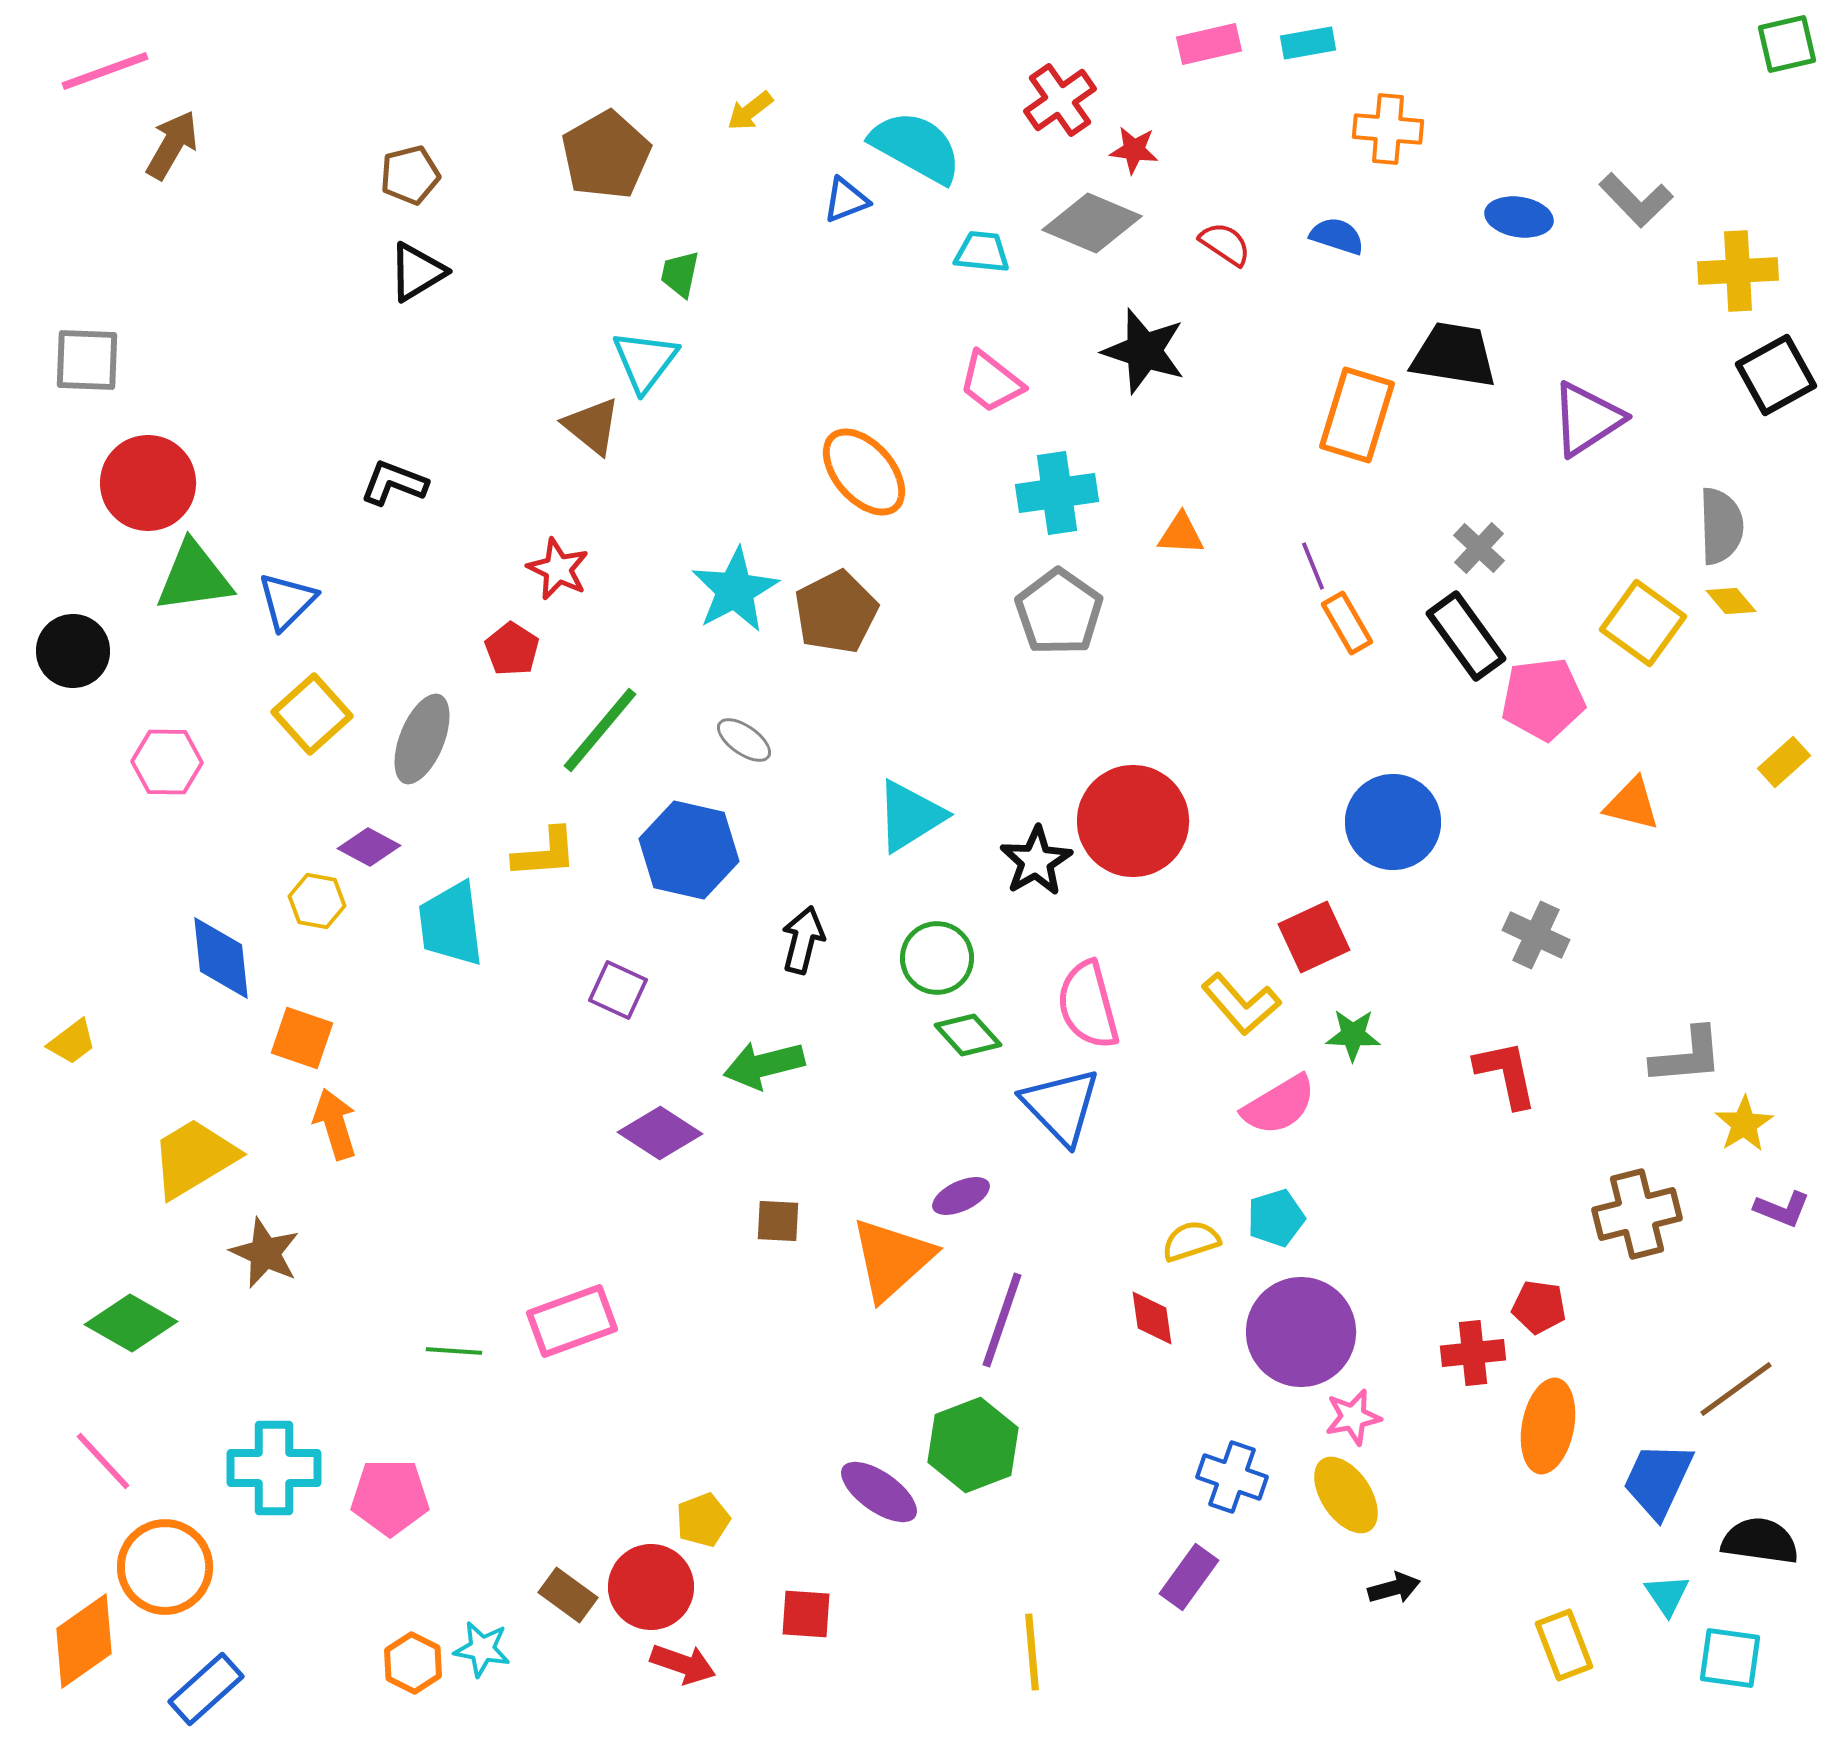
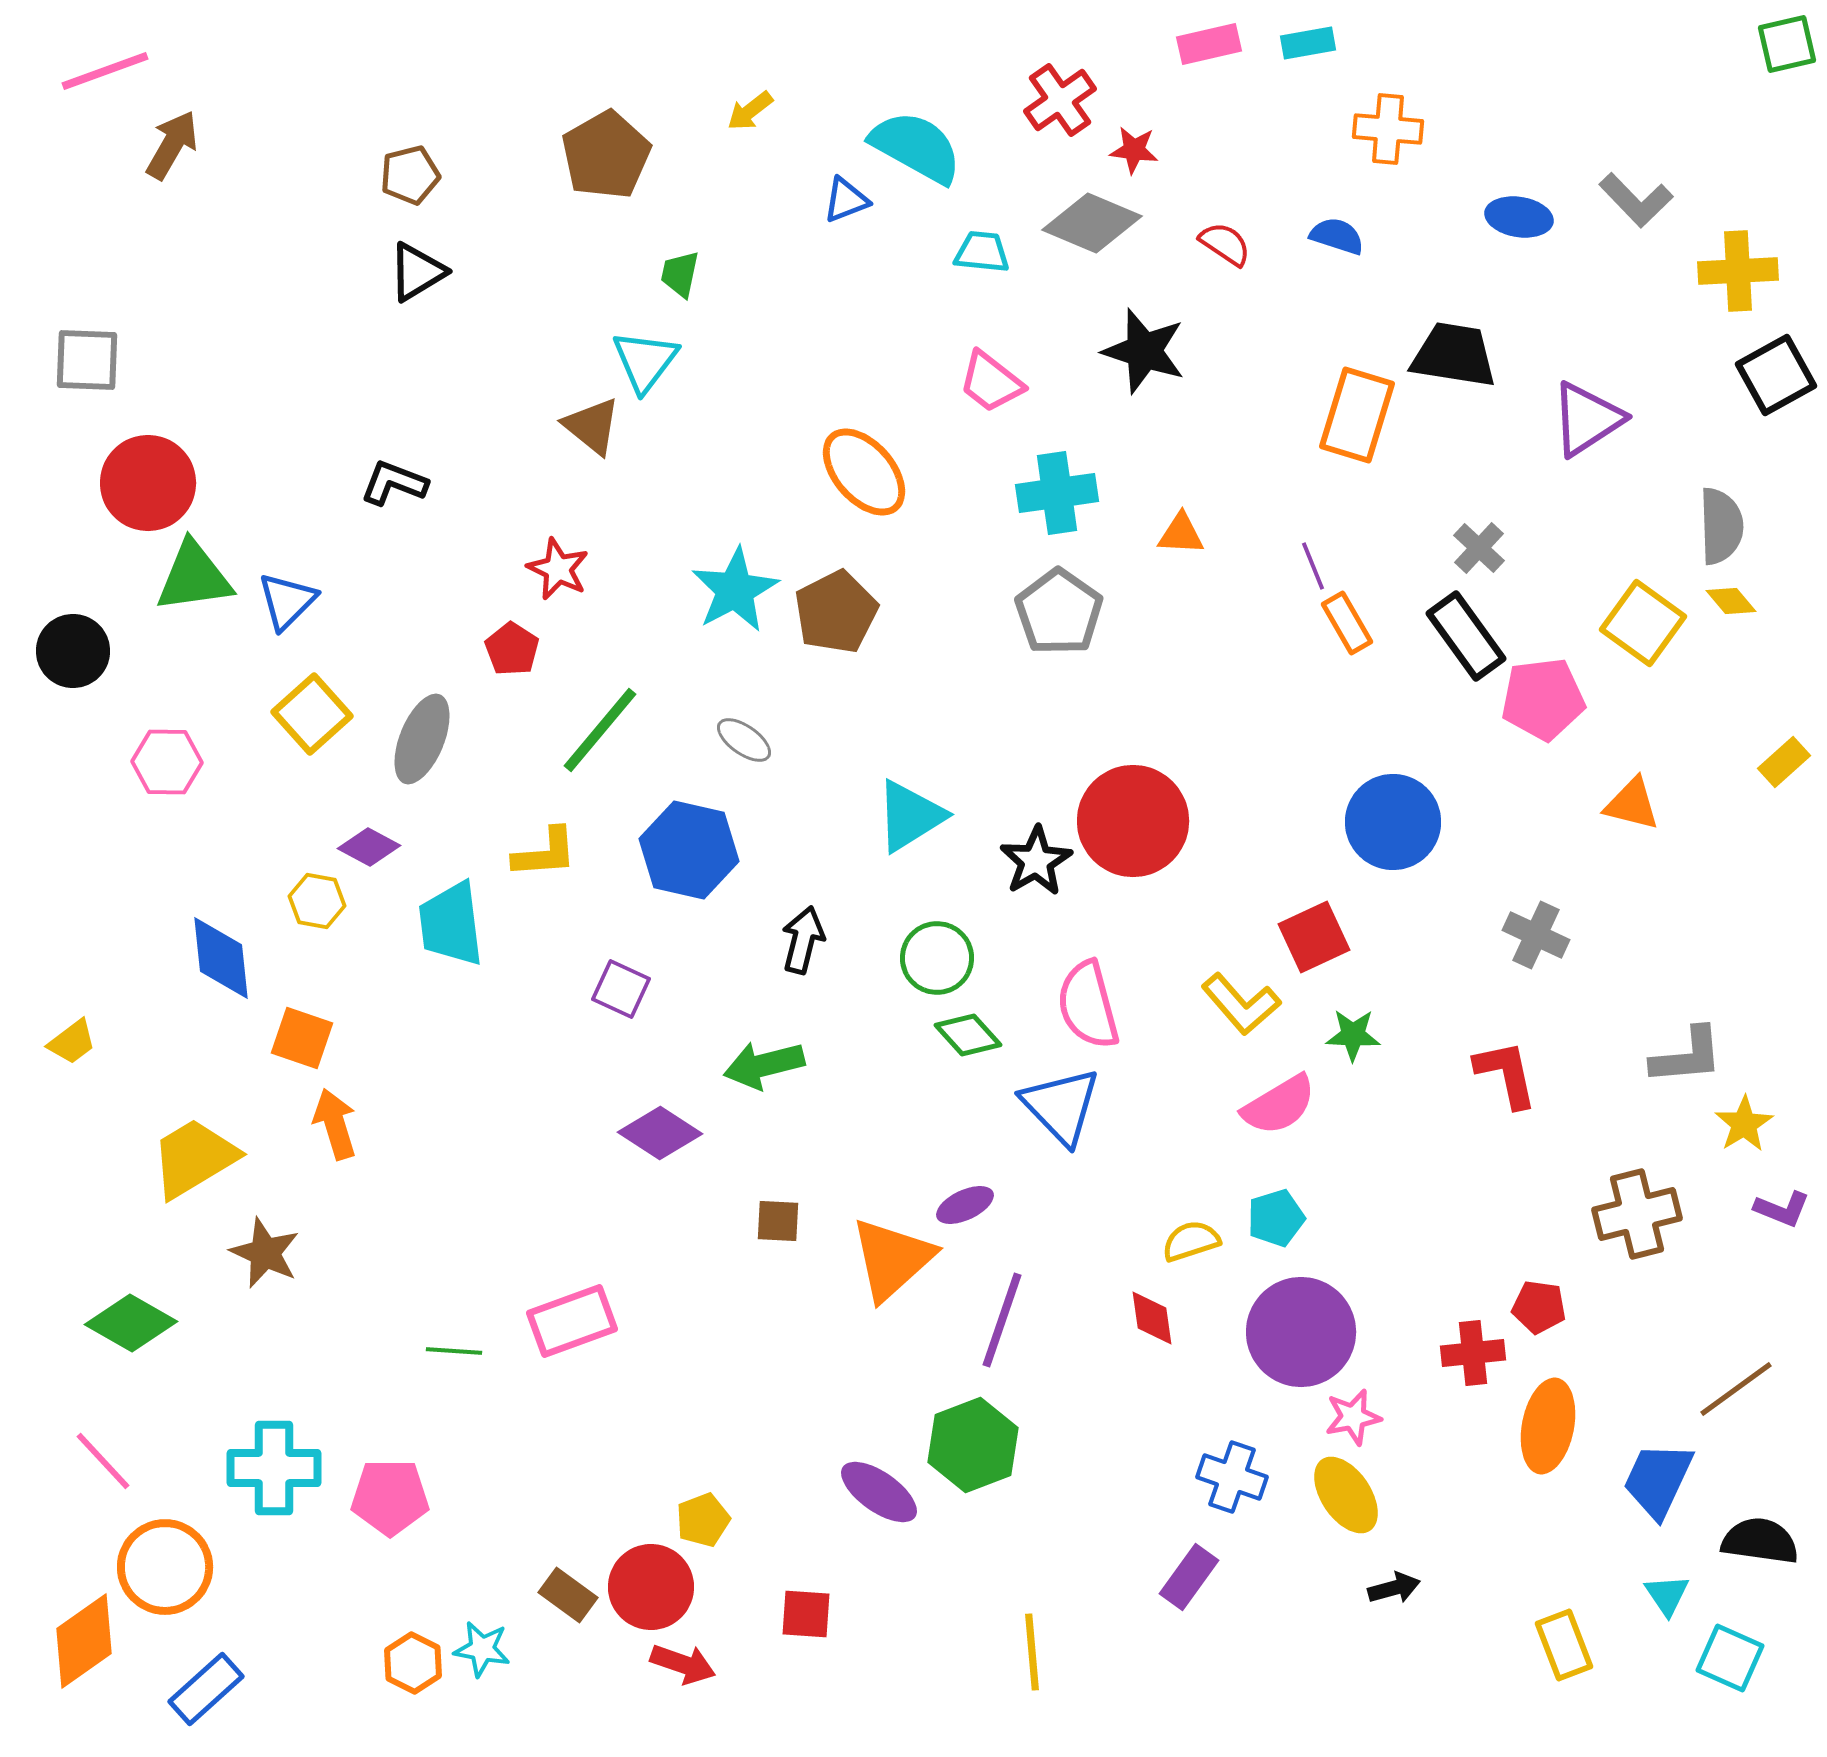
purple square at (618, 990): moved 3 px right, 1 px up
purple ellipse at (961, 1196): moved 4 px right, 9 px down
cyan square at (1730, 1658): rotated 16 degrees clockwise
